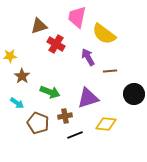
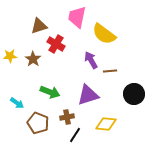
purple arrow: moved 3 px right, 3 px down
brown star: moved 11 px right, 17 px up
purple triangle: moved 3 px up
brown cross: moved 2 px right, 1 px down
black line: rotated 35 degrees counterclockwise
